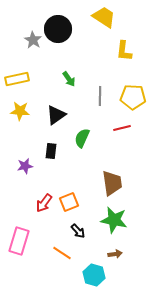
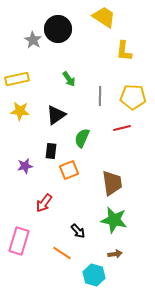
orange square: moved 32 px up
